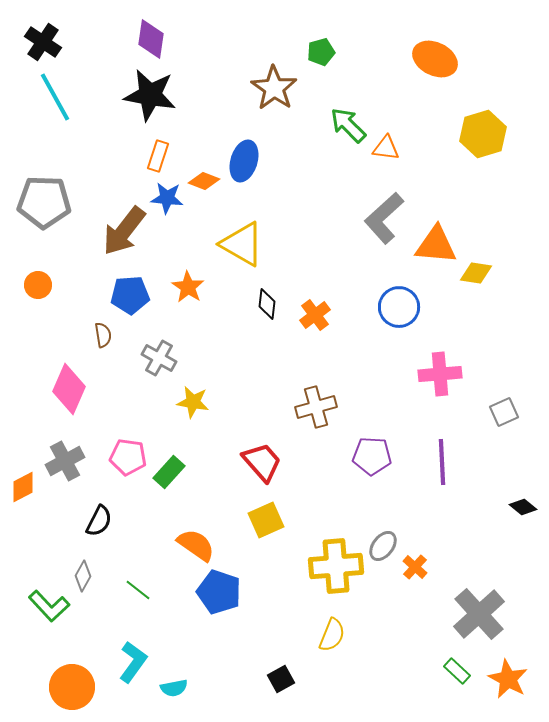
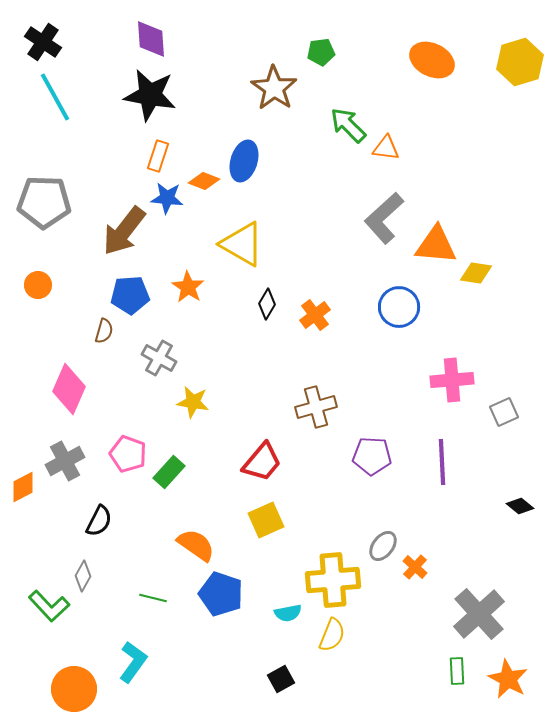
purple diamond at (151, 39): rotated 12 degrees counterclockwise
green pentagon at (321, 52): rotated 8 degrees clockwise
orange ellipse at (435, 59): moved 3 px left, 1 px down
yellow hexagon at (483, 134): moved 37 px right, 72 px up
black diamond at (267, 304): rotated 24 degrees clockwise
brown semicircle at (103, 335): moved 1 px right, 4 px up; rotated 25 degrees clockwise
pink cross at (440, 374): moved 12 px right, 6 px down
pink pentagon at (128, 457): moved 3 px up; rotated 12 degrees clockwise
red trapezoid at (262, 462): rotated 81 degrees clockwise
black diamond at (523, 507): moved 3 px left, 1 px up
yellow cross at (336, 566): moved 3 px left, 14 px down
green line at (138, 590): moved 15 px right, 8 px down; rotated 24 degrees counterclockwise
blue pentagon at (219, 592): moved 2 px right, 2 px down
green rectangle at (457, 671): rotated 44 degrees clockwise
orange circle at (72, 687): moved 2 px right, 2 px down
cyan semicircle at (174, 688): moved 114 px right, 75 px up
